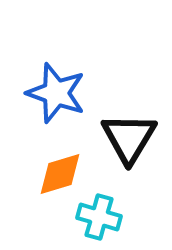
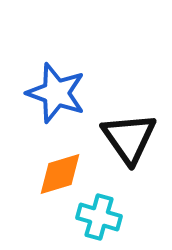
black triangle: rotated 6 degrees counterclockwise
